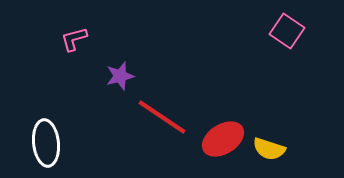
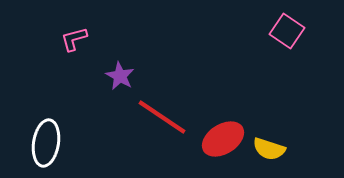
purple star: rotated 28 degrees counterclockwise
white ellipse: rotated 15 degrees clockwise
